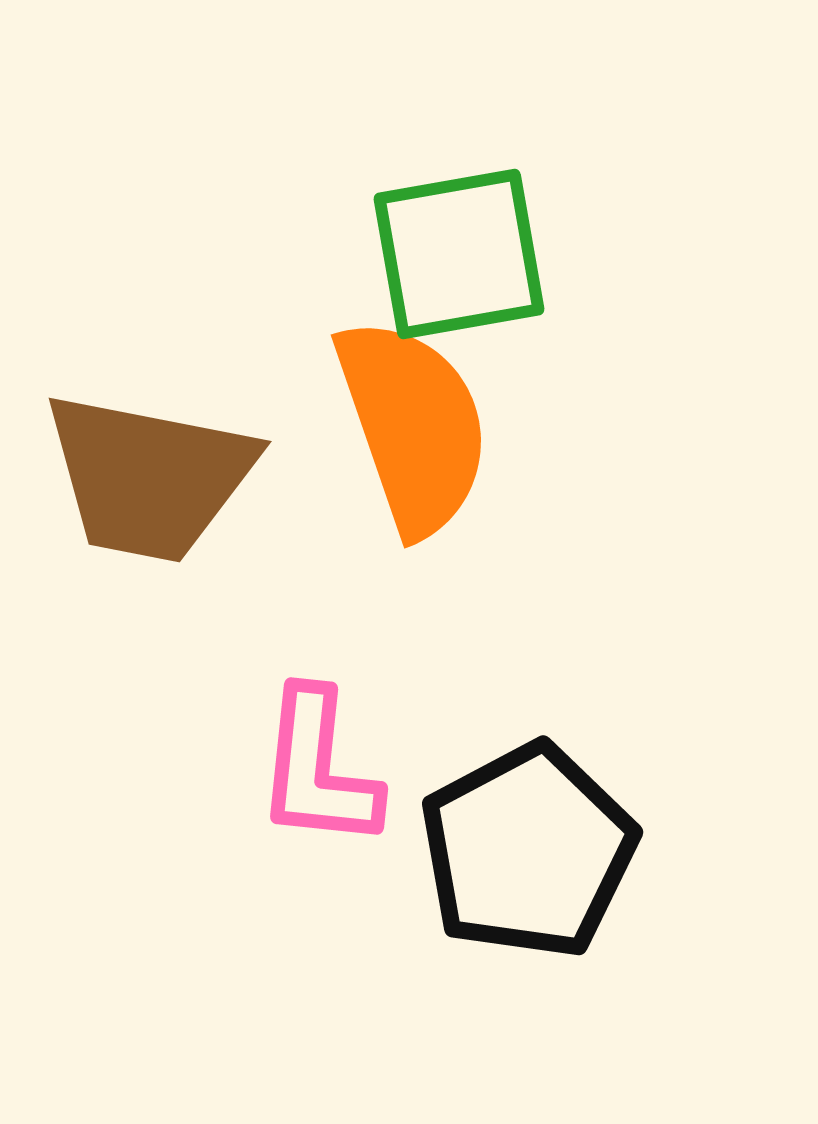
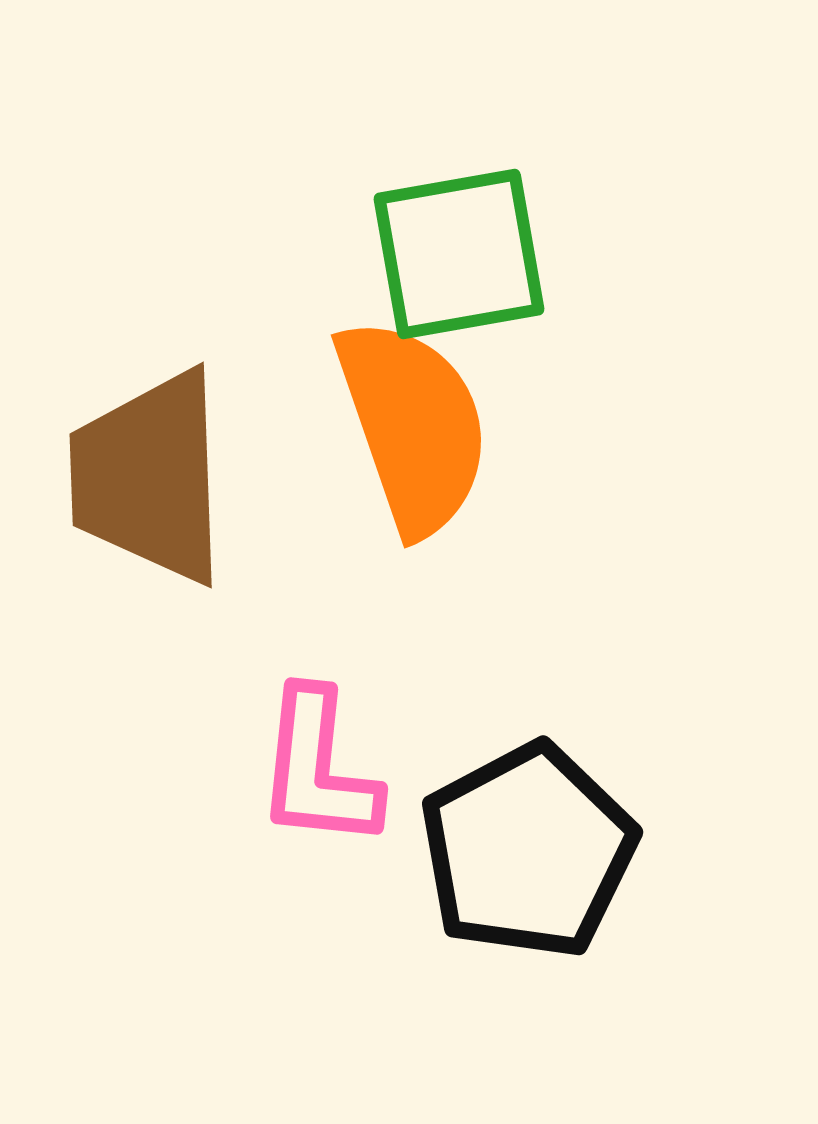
brown trapezoid: rotated 77 degrees clockwise
